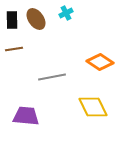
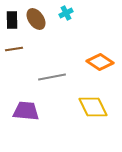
purple trapezoid: moved 5 px up
